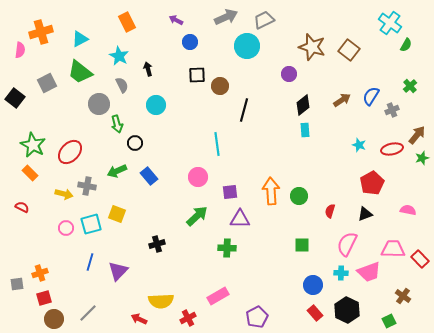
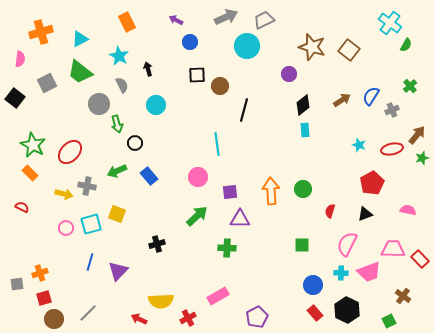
pink semicircle at (20, 50): moved 9 px down
green circle at (299, 196): moved 4 px right, 7 px up
